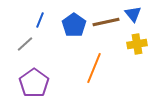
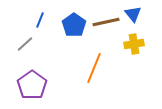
yellow cross: moved 3 px left
purple pentagon: moved 2 px left, 2 px down
